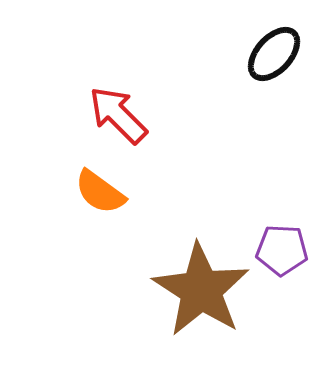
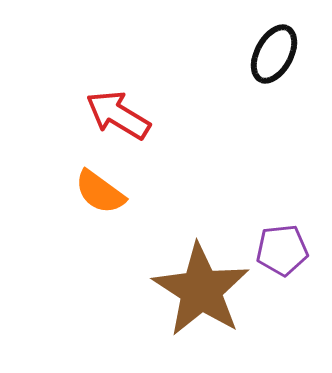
black ellipse: rotated 14 degrees counterclockwise
red arrow: rotated 14 degrees counterclockwise
purple pentagon: rotated 9 degrees counterclockwise
